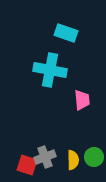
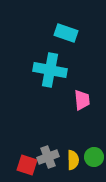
gray cross: moved 3 px right
